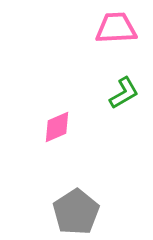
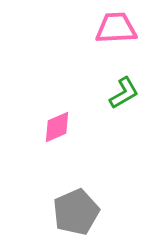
gray pentagon: rotated 9 degrees clockwise
